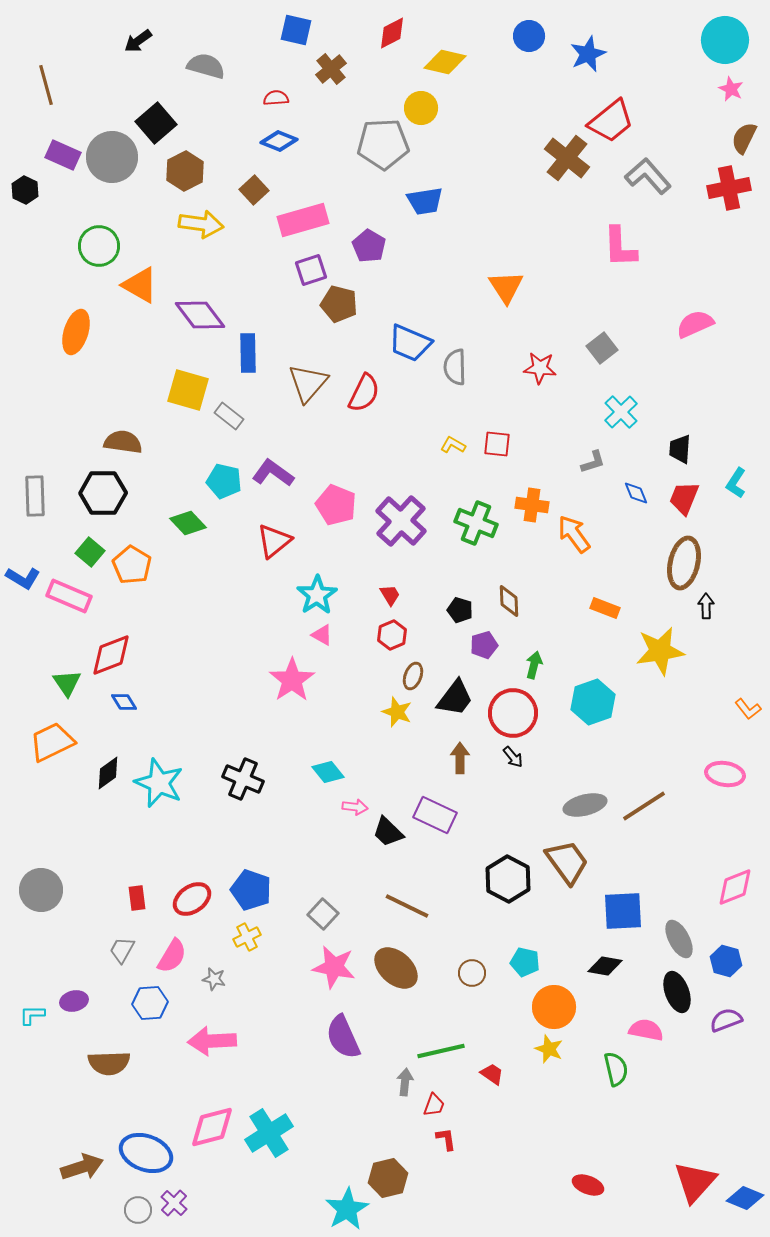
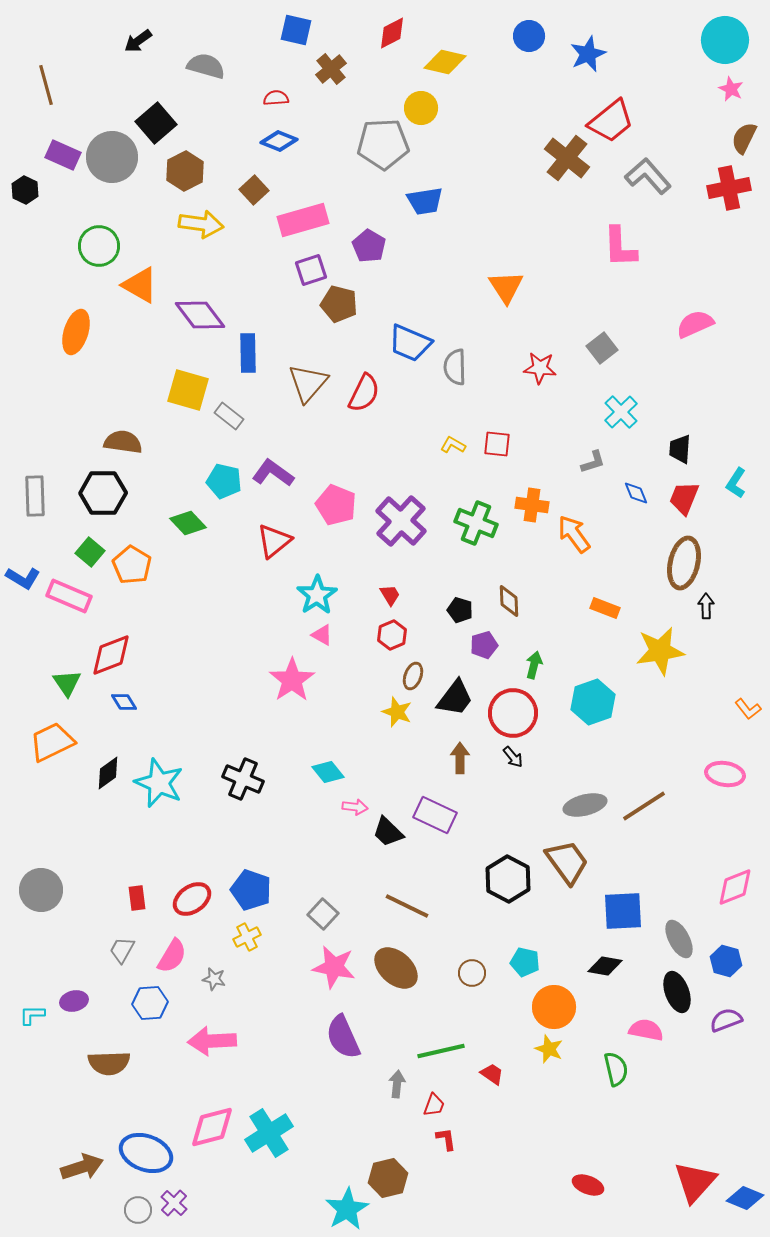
gray arrow at (405, 1082): moved 8 px left, 2 px down
